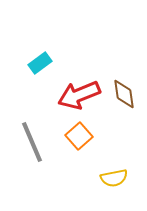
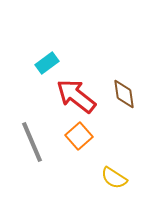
cyan rectangle: moved 7 px right
red arrow: moved 3 px left, 1 px down; rotated 60 degrees clockwise
yellow semicircle: rotated 44 degrees clockwise
